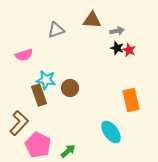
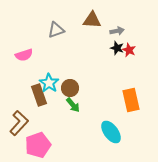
cyan star: moved 3 px right, 3 px down; rotated 24 degrees clockwise
pink pentagon: rotated 25 degrees clockwise
green arrow: moved 5 px right, 46 px up; rotated 91 degrees clockwise
